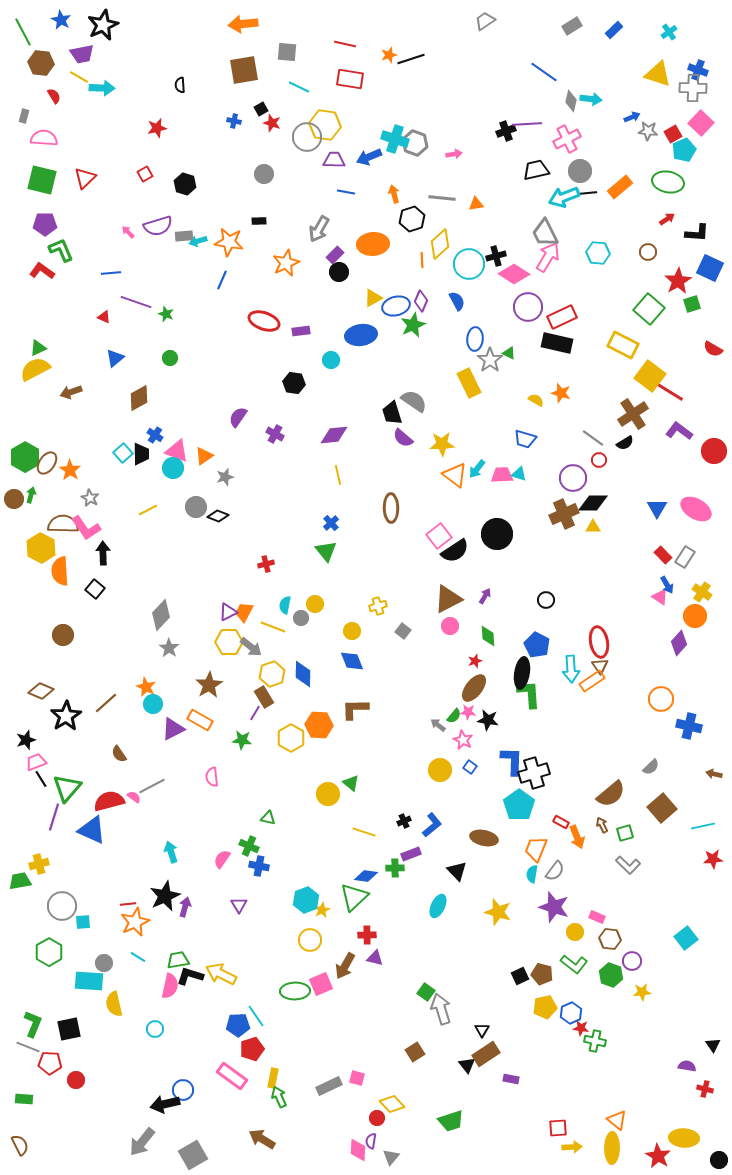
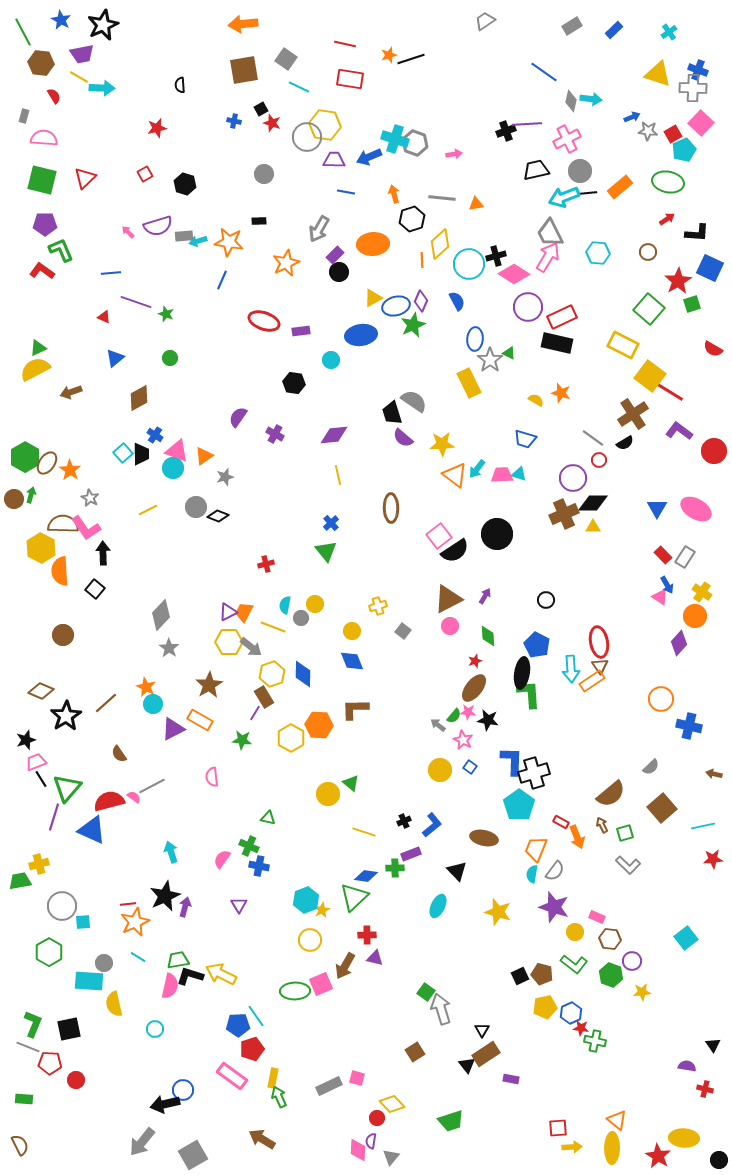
gray square at (287, 52): moved 1 px left, 7 px down; rotated 30 degrees clockwise
gray trapezoid at (545, 233): moved 5 px right
